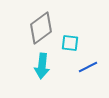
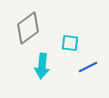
gray diamond: moved 13 px left
